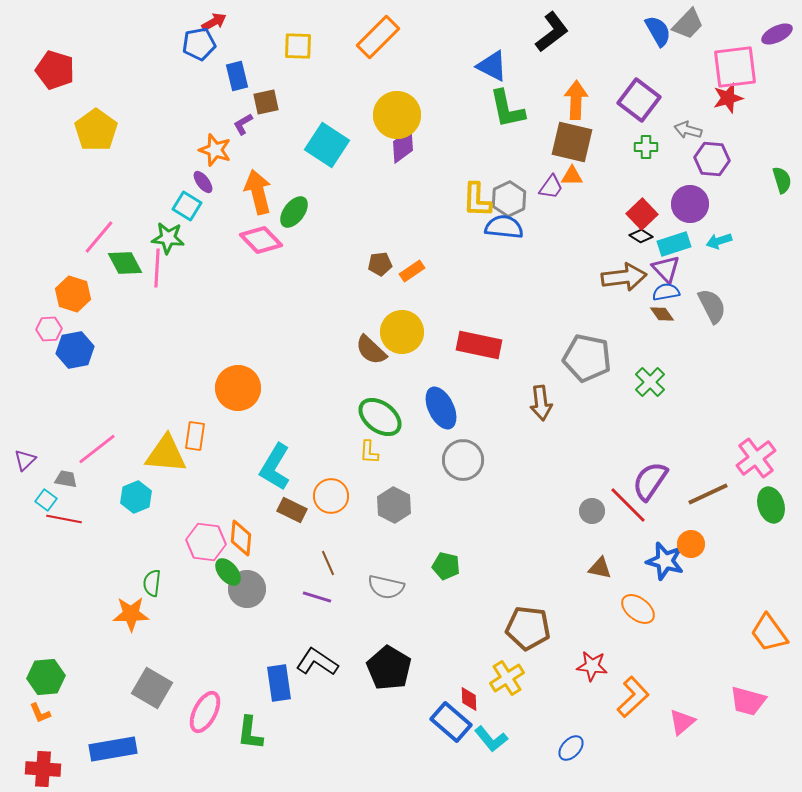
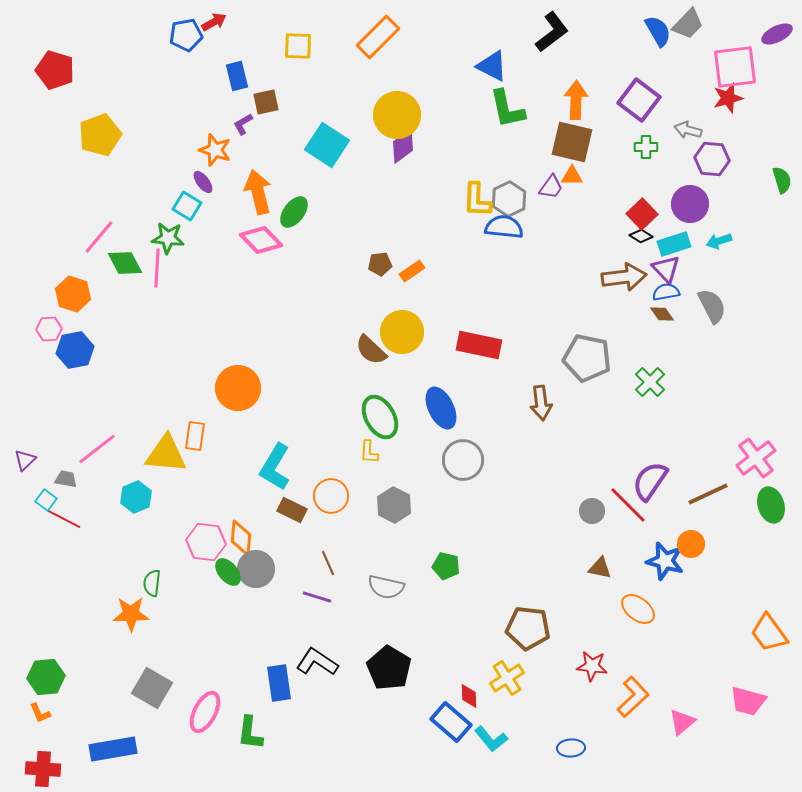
blue pentagon at (199, 44): moved 13 px left, 9 px up
yellow pentagon at (96, 130): moved 4 px right, 5 px down; rotated 15 degrees clockwise
green ellipse at (380, 417): rotated 24 degrees clockwise
red line at (64, 519): rotated 16 degrees clockwise
gray circle at (247, 589): moved 9 px right, 20 px up
red diamond at (469, 699): moved 3 px up
blue ellipse at (571, 748): rotated 44 degrees clockwise
